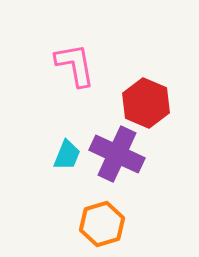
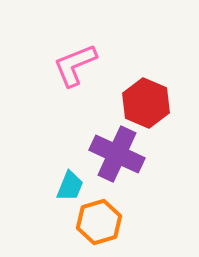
pink L-shape: rotated 102 degrees counterclockwise
cyan trapezoid: moved 3 px right, 31 px down
orange hexagon: moved 3 px left, 2 px up
